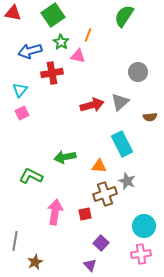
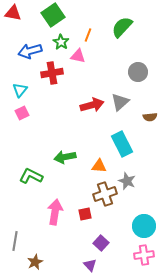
green semicircle: moved 2 px left, 11 px down; rotated 10 degrees clockwise
pink cross: moved 3 px right, 1 px down
